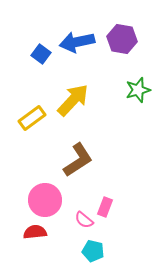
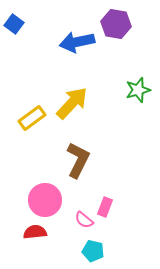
purple hexagon: moved 6 px left, 15 px up
blue square: moved 27 px left, 30 px up
yellow arrow: moved 1 px left, 3 px down
brown L-shape: rotated 30 degrees counterclockwise
